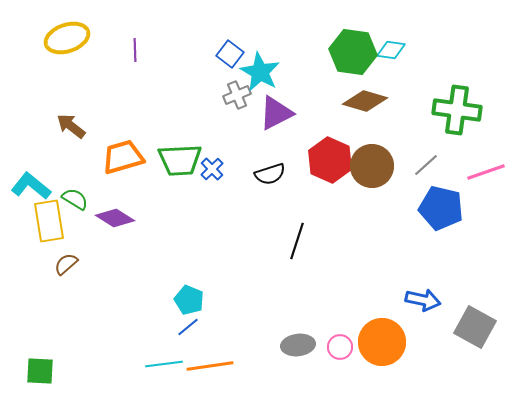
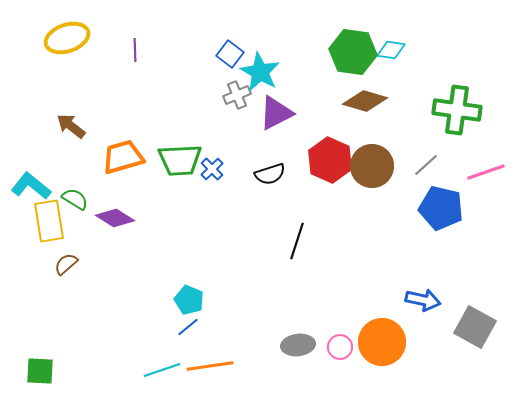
cyan line: moved 2 px left, 6 px down; rotated 12 degrees counterclockwise
